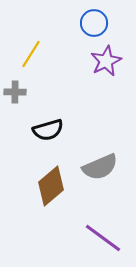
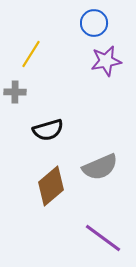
purple star: rotated 16 degrees clockwise
